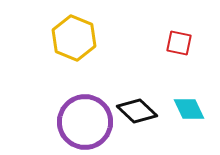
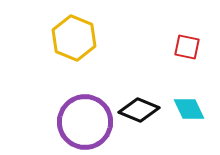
red square: moved 8 px right, 4 px down
black diamond: moved 2 px right, 1 px up; rotated 21 degrees counterclockwise
